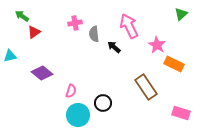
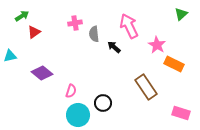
green arrow: rotated 112 degrees clockwise
